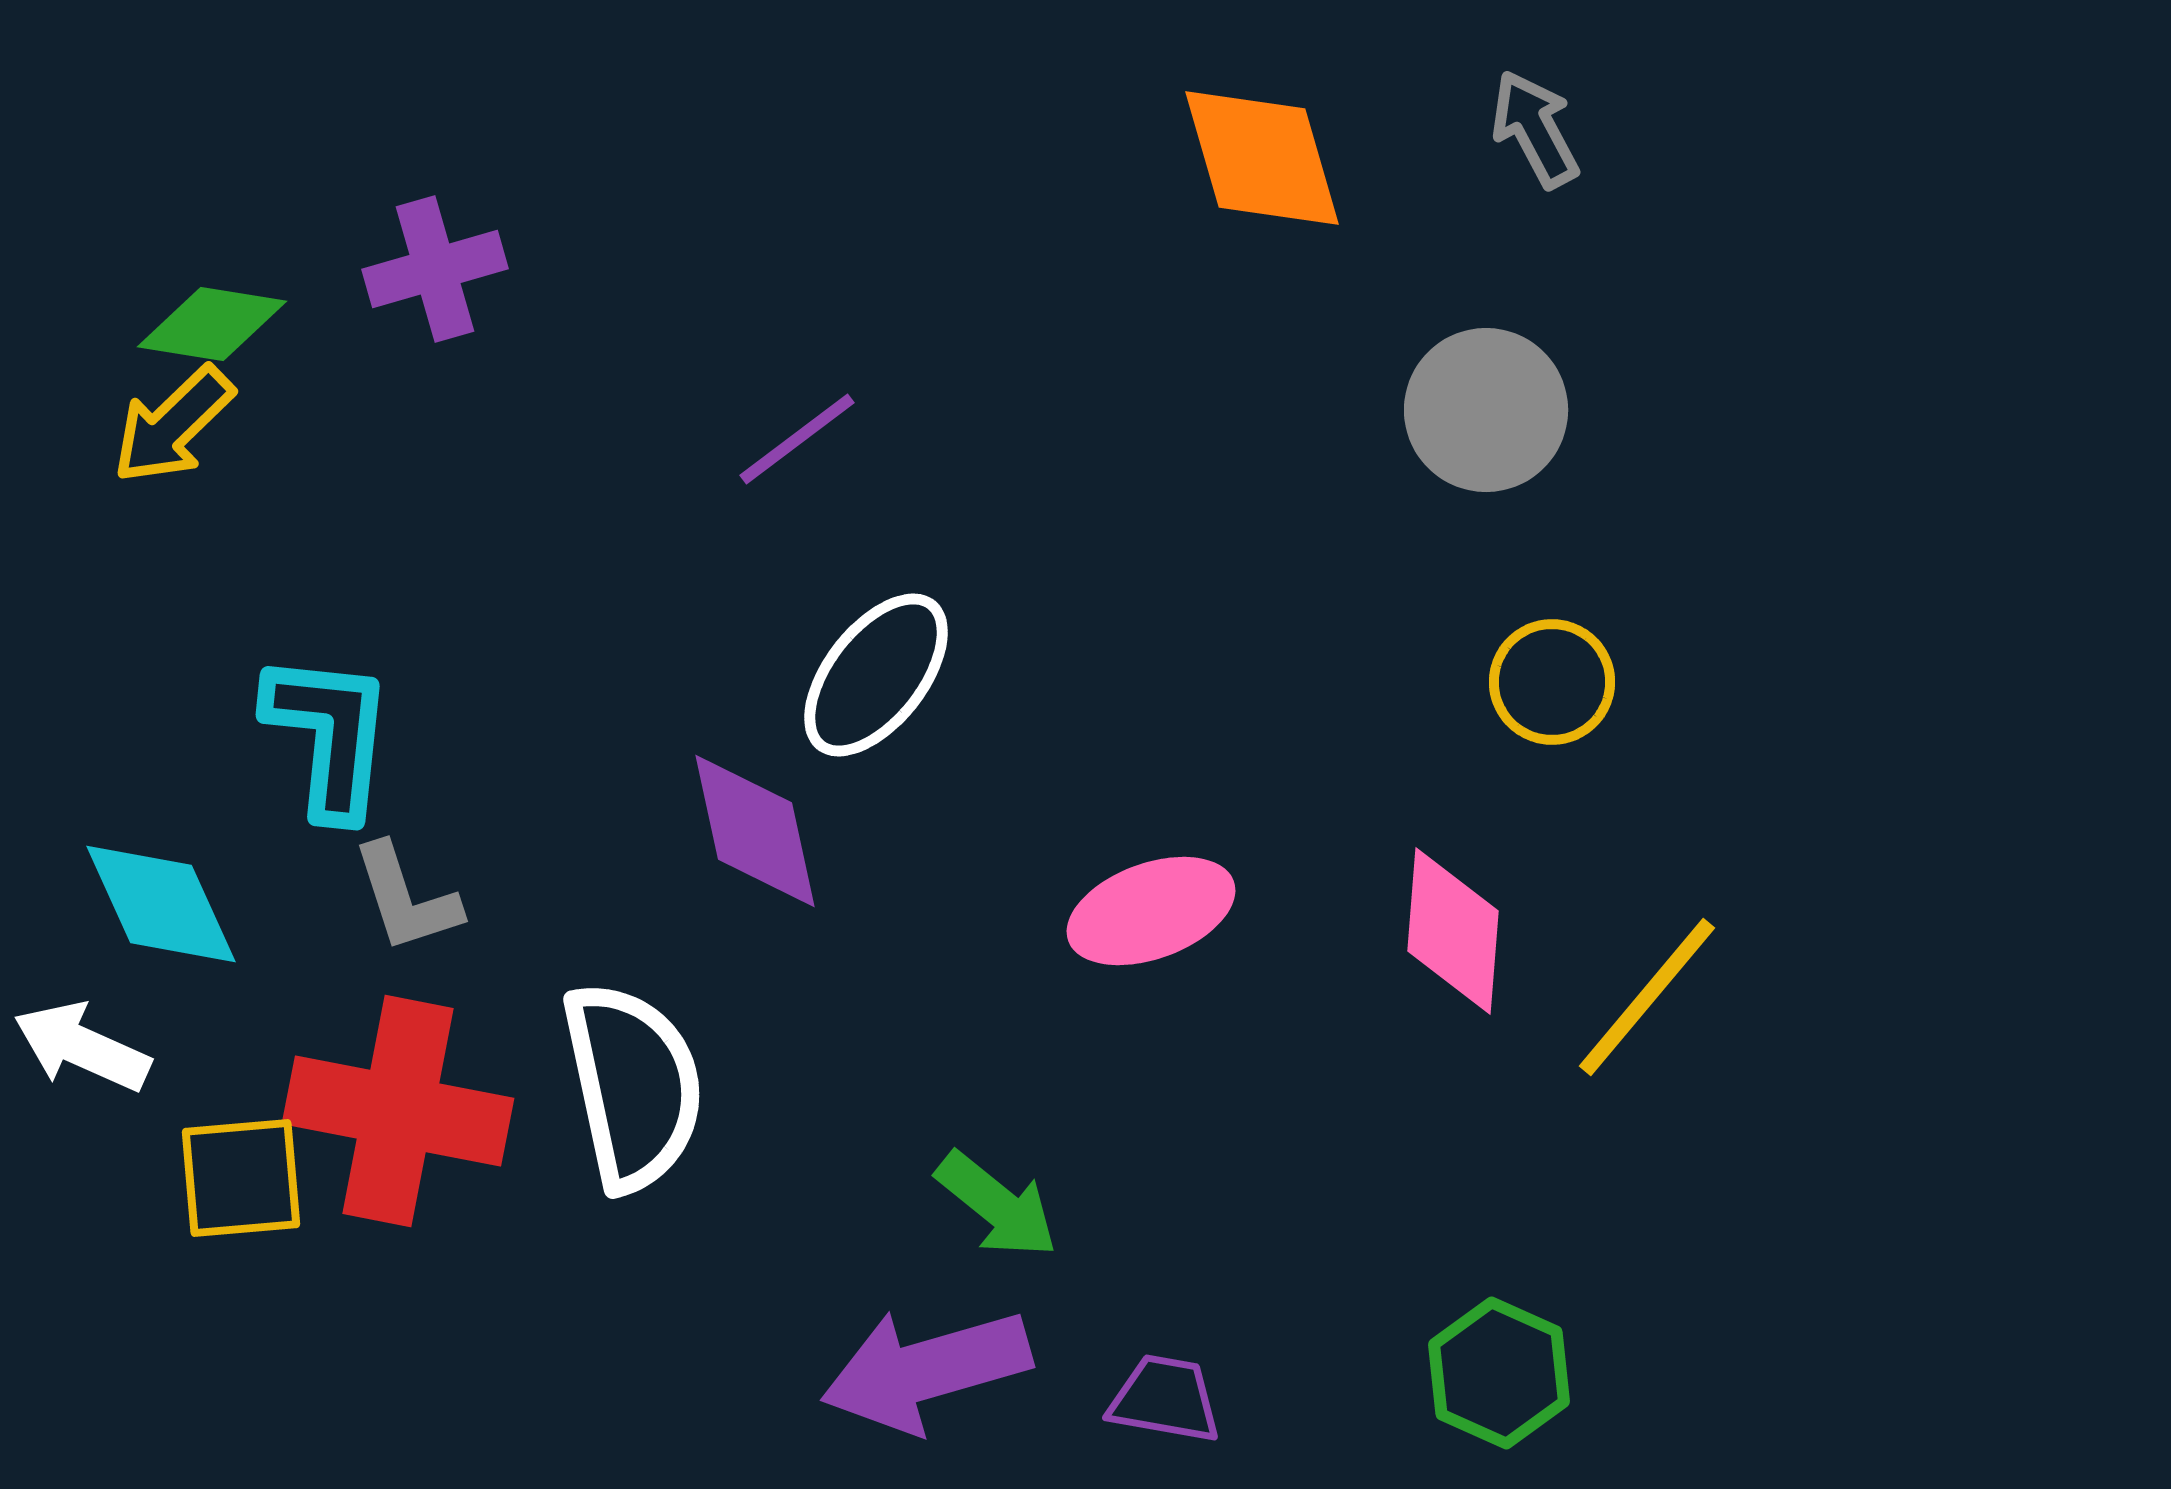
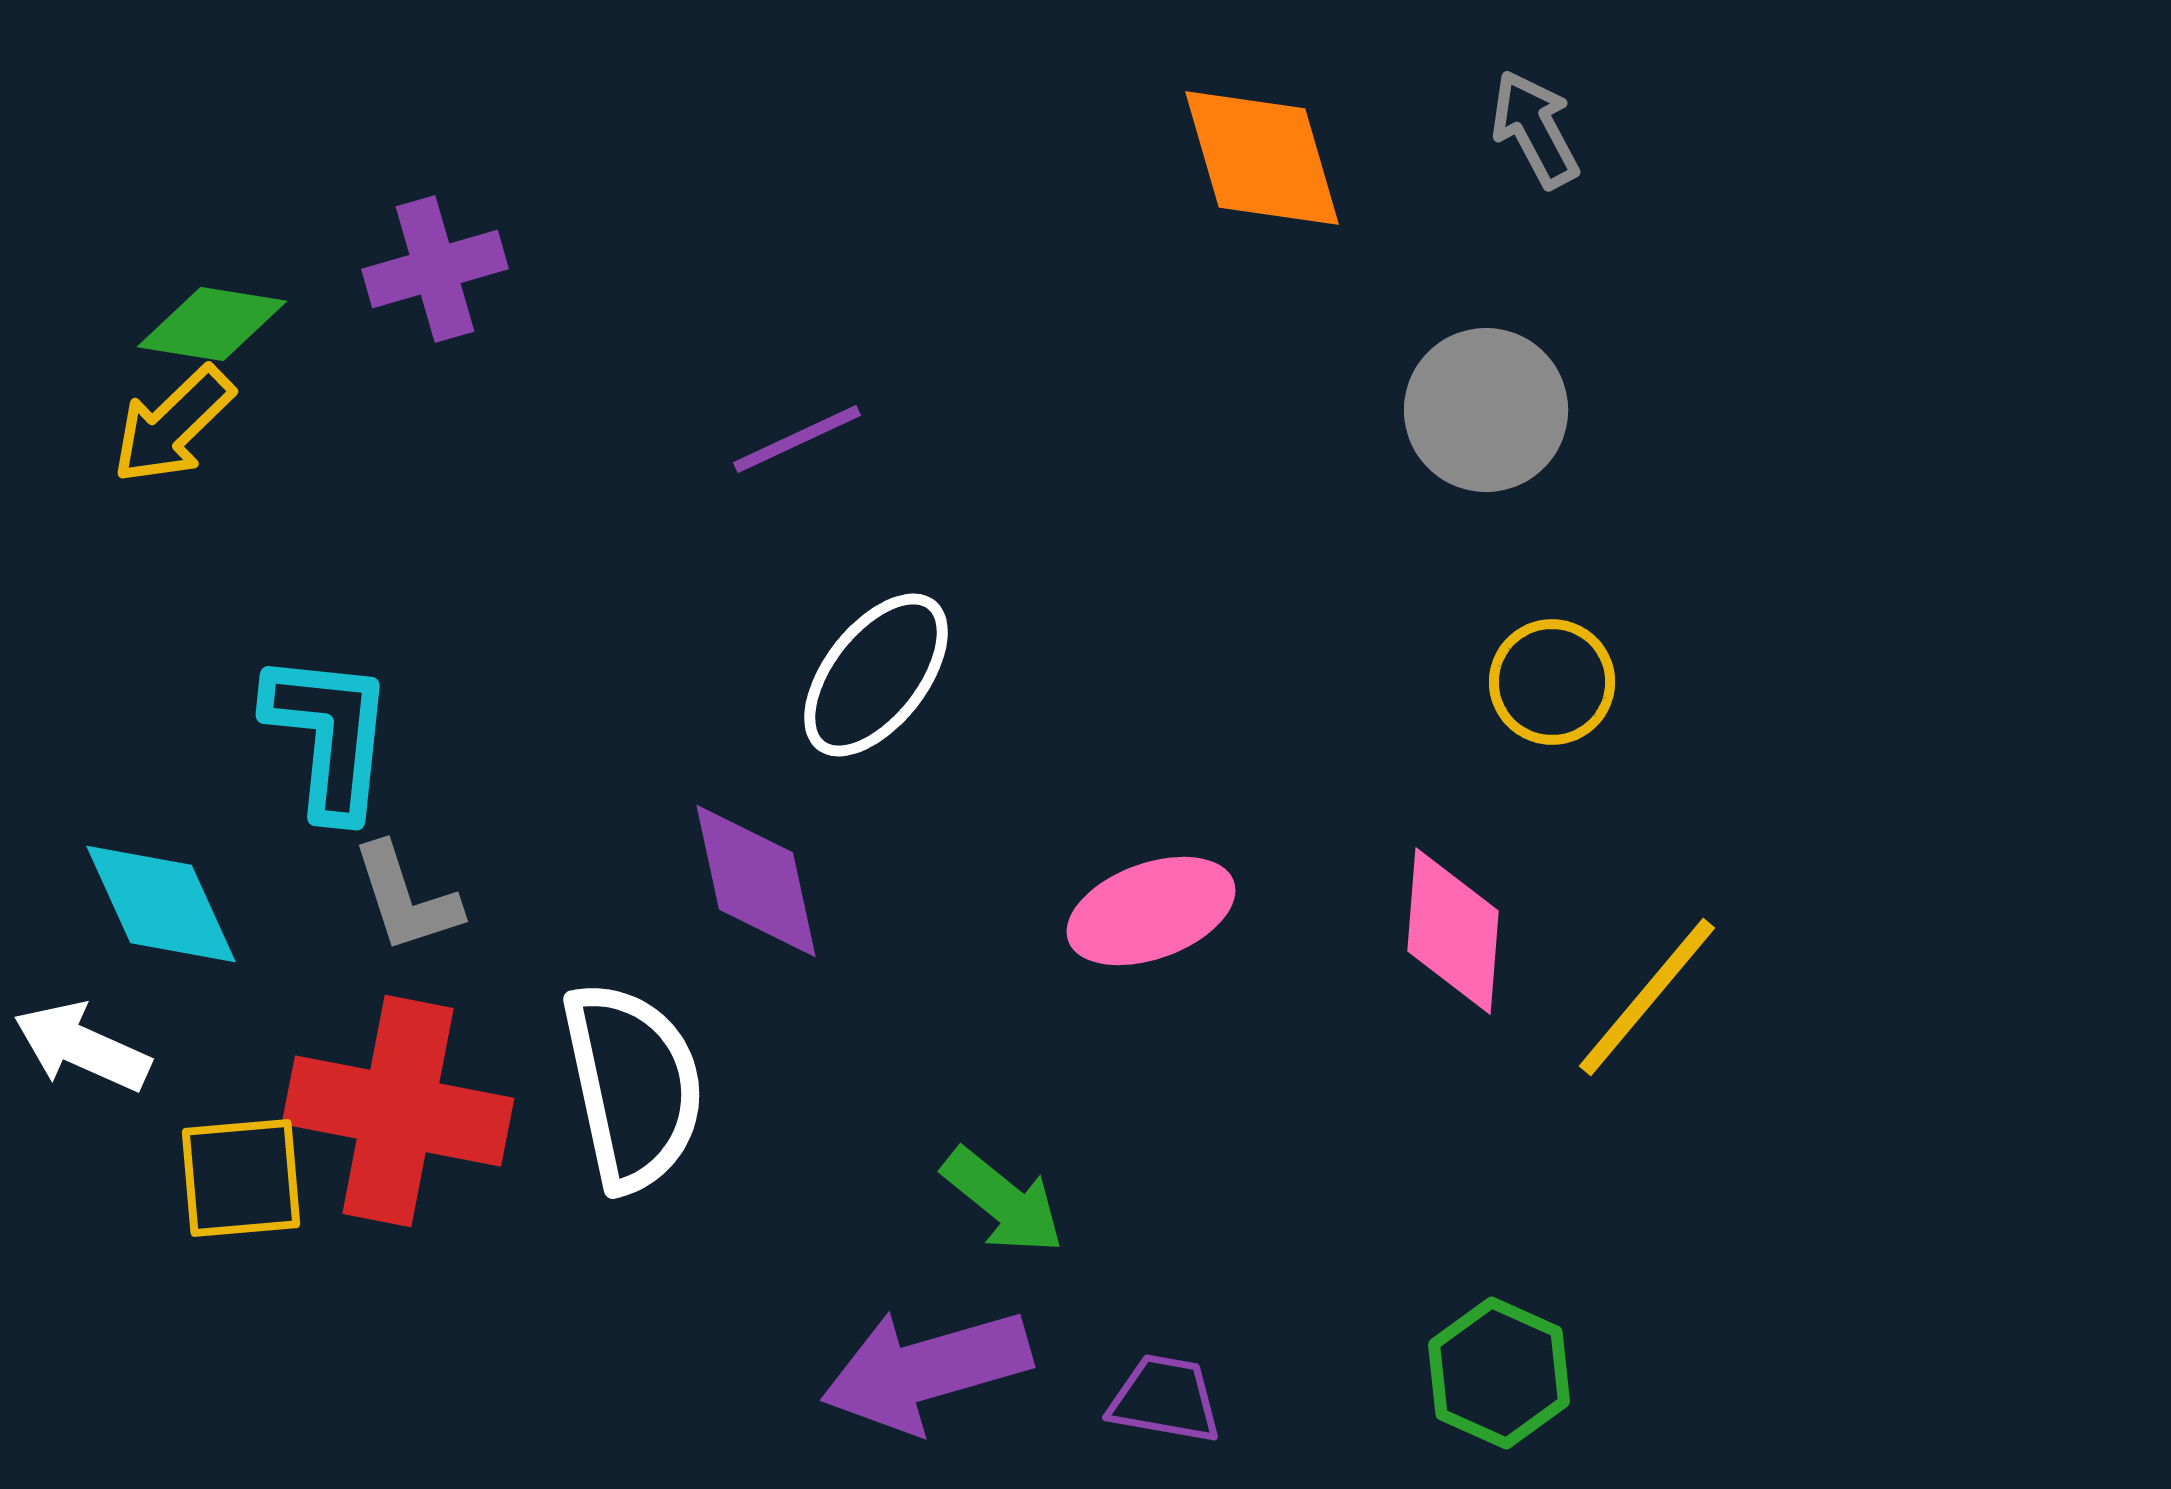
purple line: rotated 12 degrees clockwise
purple diamond: moved 1 px right, 50 px down
green arrow: moved 6 px right, 4 px up
